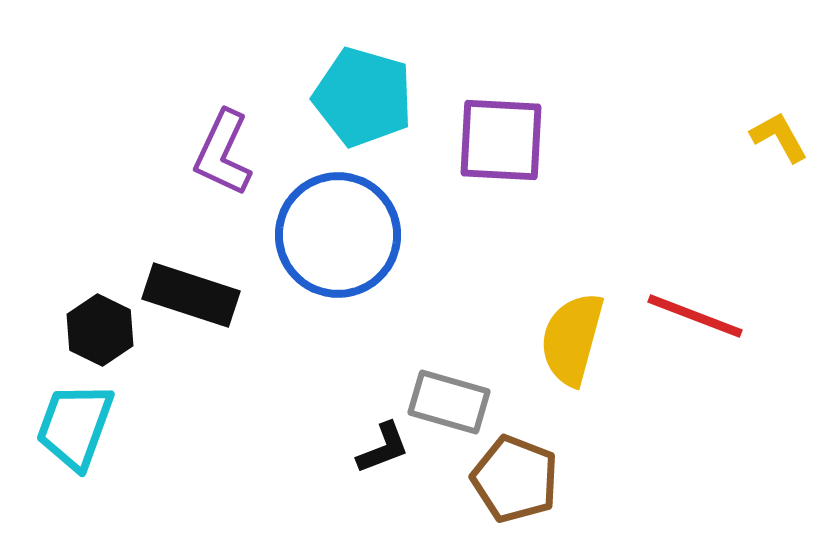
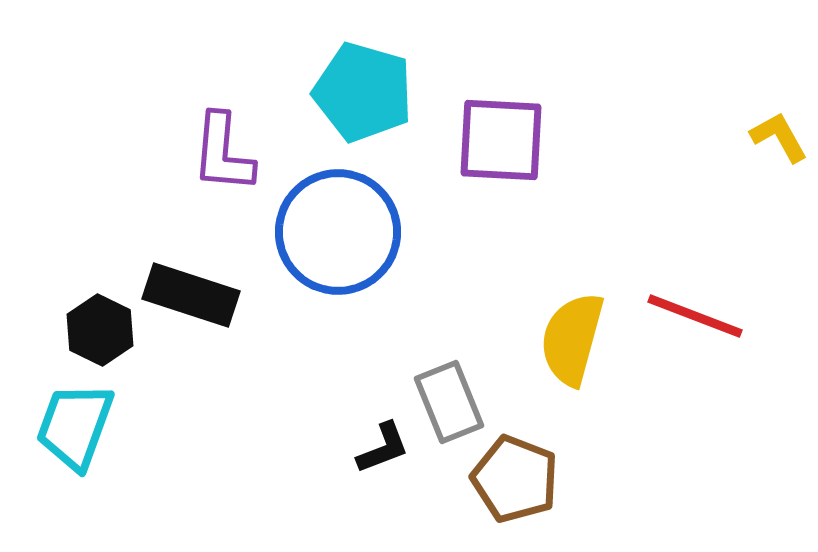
cyan pentagon: moved 5 px up
purple L-shape: rotated 20 degrees counterclockwise
blue circle: moved 3 px up
gray rectangle: rotated 52 degrees clockwise
